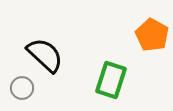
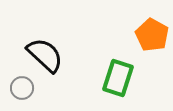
green rectangle: moved 7 px right, 2 px up
